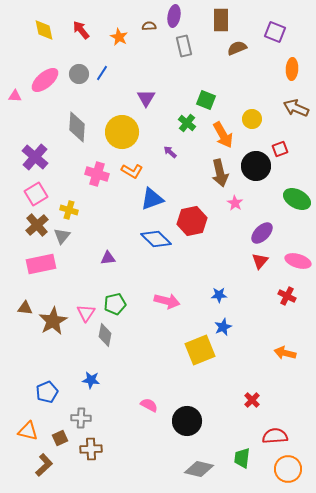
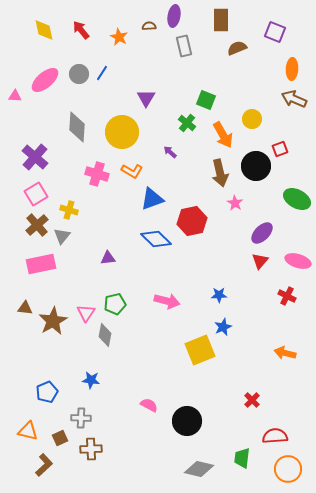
brown arrow at (296, 108): moved 2 px left, 9 px up
